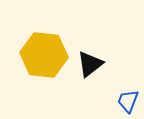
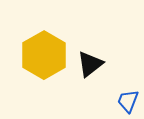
yellow hexagon: rotated 24 degrees clockwise
